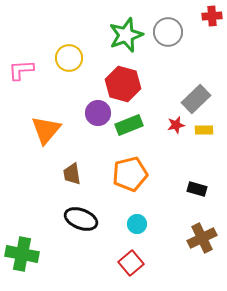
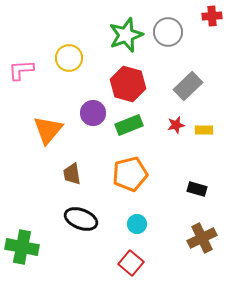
red hexagon: moved 5 px right
gray rectangle: moved 8 px left, 13 px up
purple circle: moved 5 px left
orange triangle: moved 2 px right
green cross: moved 7 px up
red square: rotated 10 degrees counterclockwise
